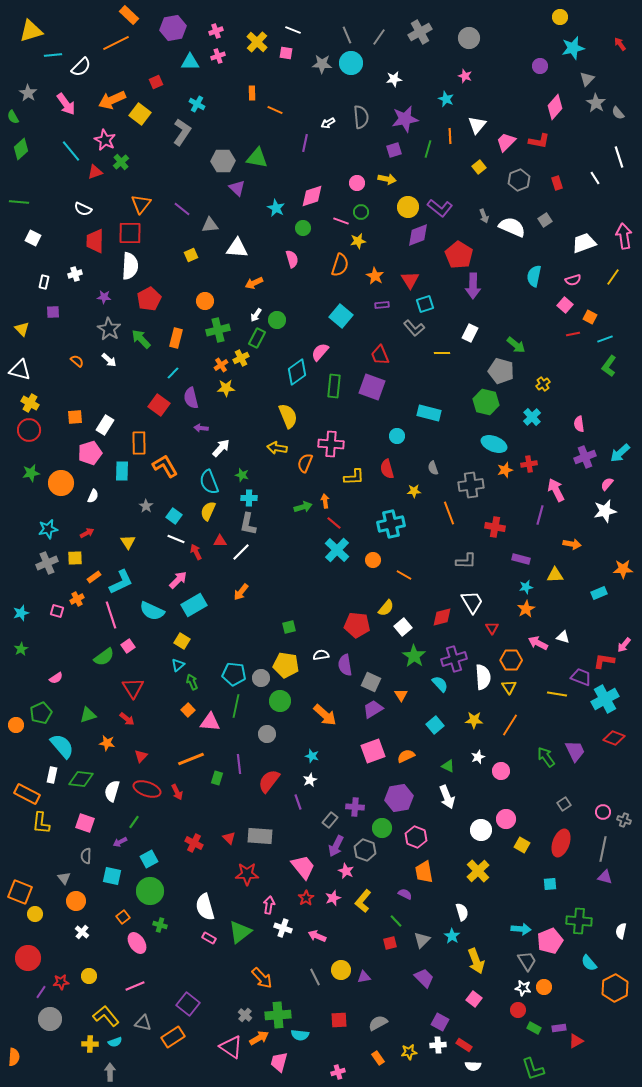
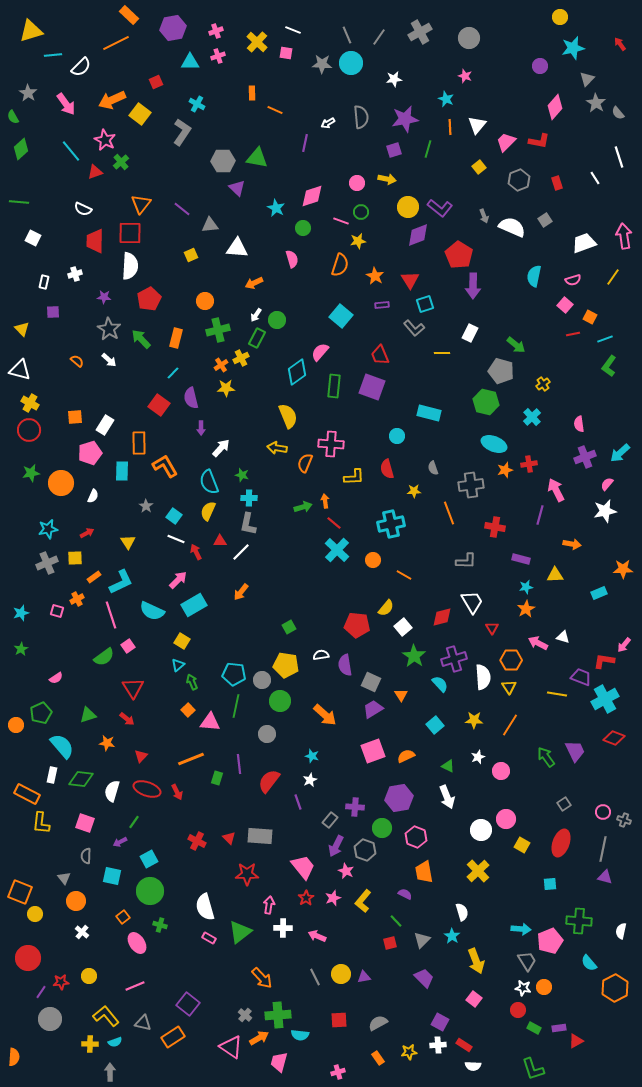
orange line at (450, 136): moved 9 px up
purple arrow at (201, 428): rotated 96 degrees counterclockwise
green square at (289, 627): rotated 16 degrees counterclockwise
gray circle at (261, 678): moved 1 px right, 2 px down
red cross at (194, 843): moved 3 px right, 2 px up
white cross at (283, 928): rotated 18 degrees counterclockwise
yellow circle at (341, 970): moved 4 px down
